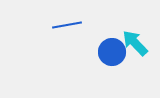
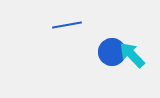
cyan arrow: moved 3 px left, 12 px down
